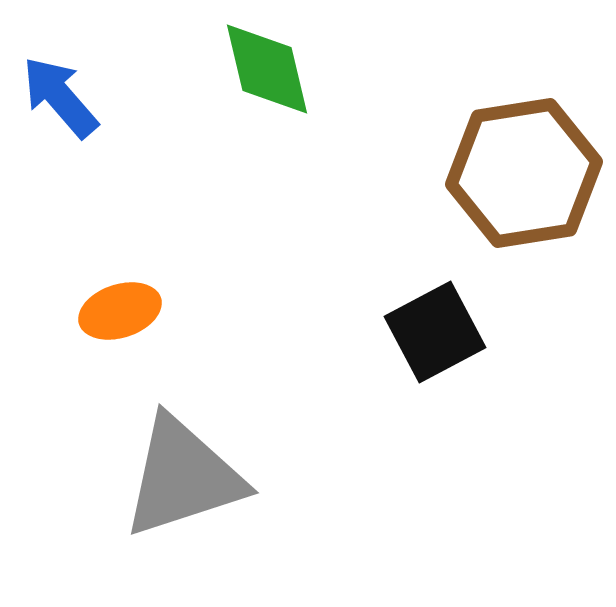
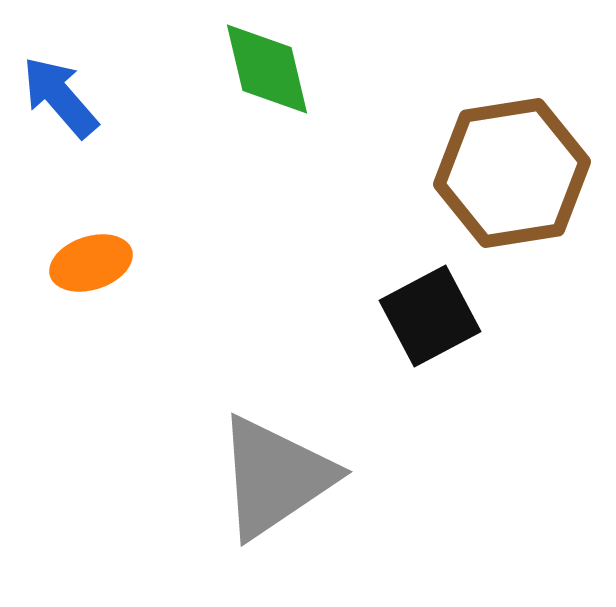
brown hexagon: moved 12 px left
orange ellipse: moved 29 px left, 48 px up
black square: moved 5 px left, 16 px up
gray triangle: moved 92 px right; rotated 16 degrees counterclockwise
